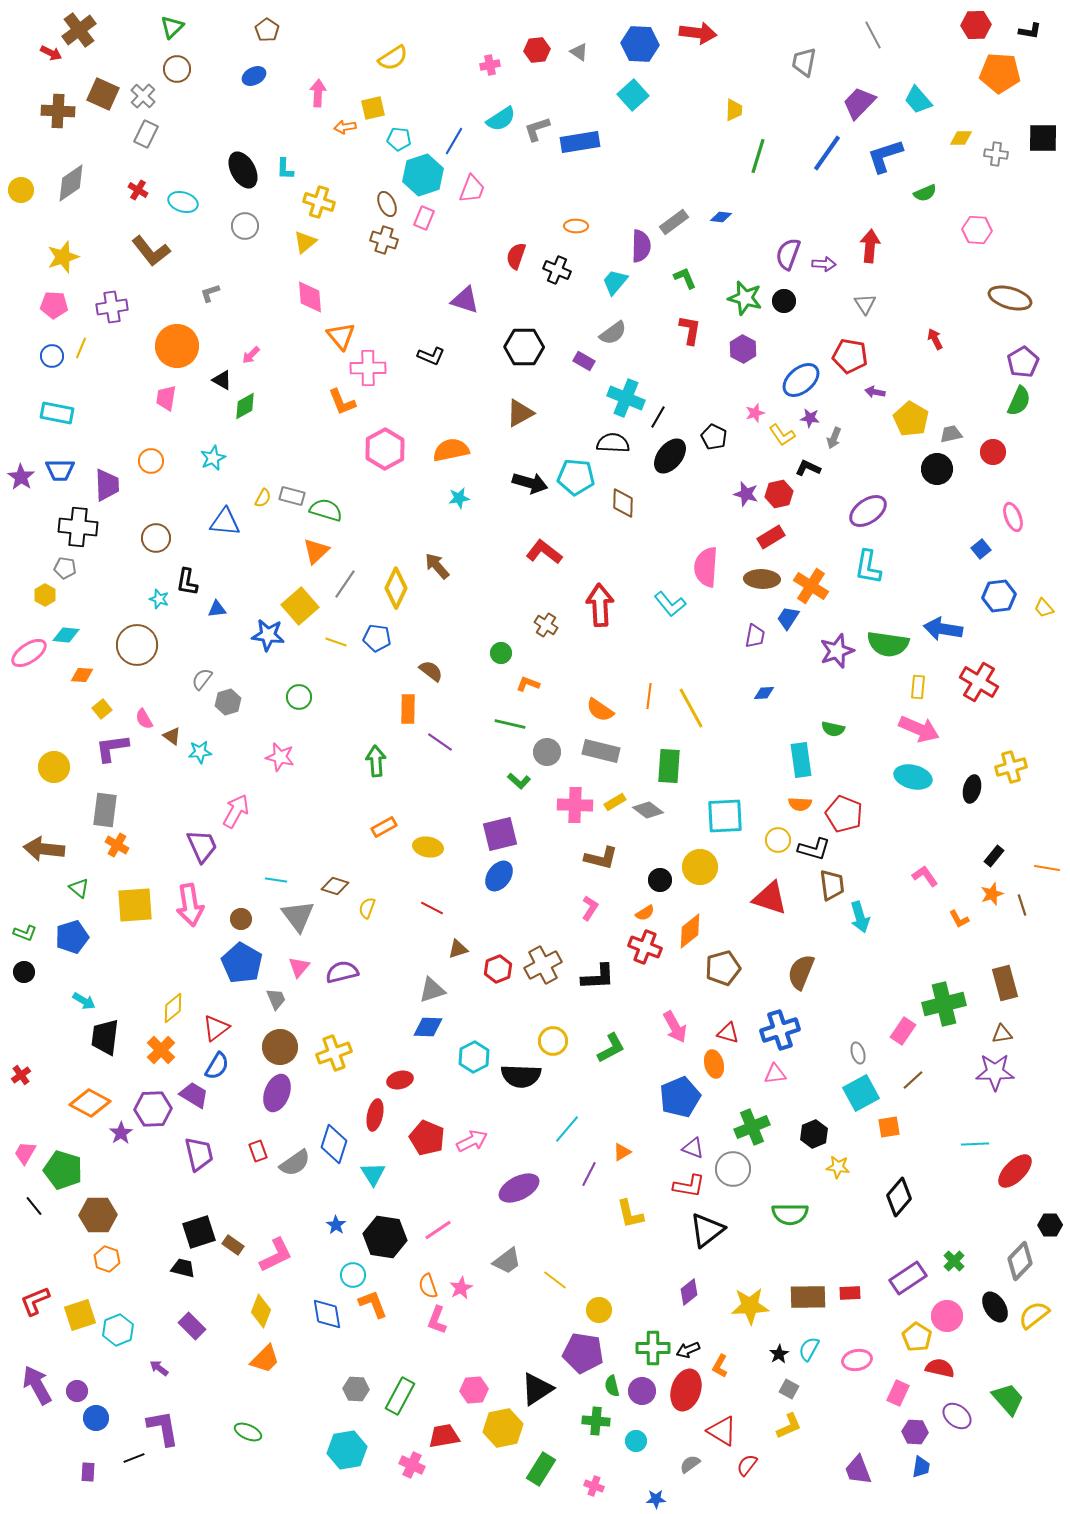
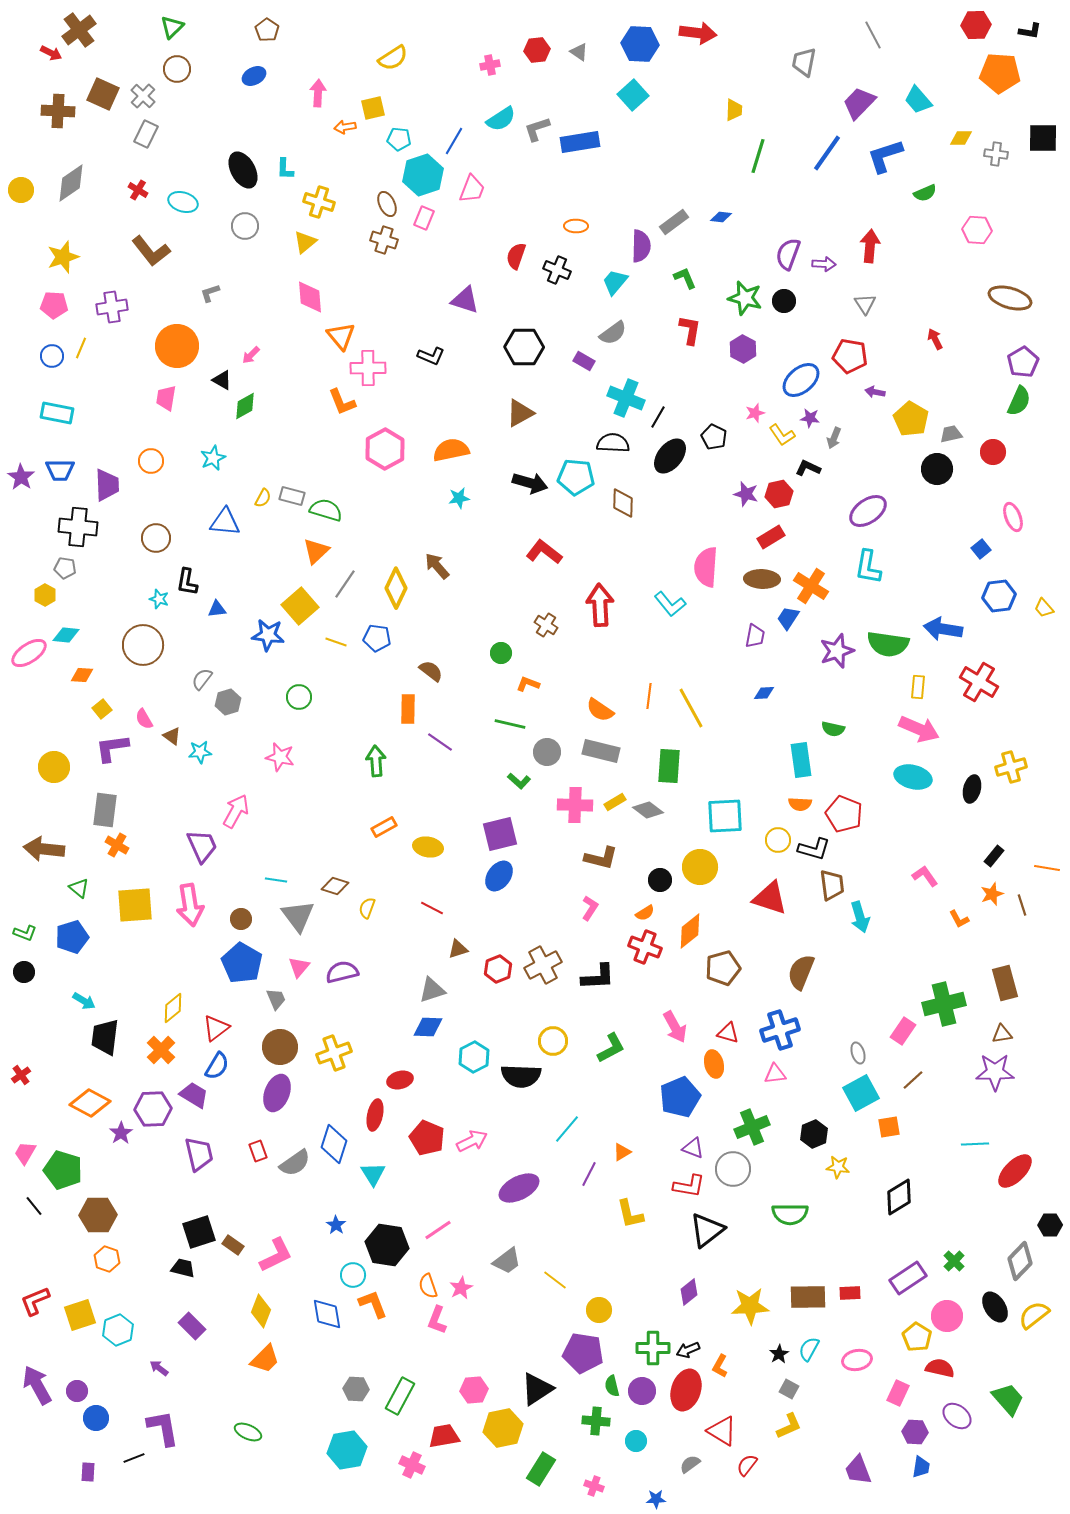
brown circle at (137, 645): moved 6 px right
black diamond at (899, 1197): rotated 18 degrees clockwise
black hexagon at (385, 1237): moved 2 px right, 8 px down
